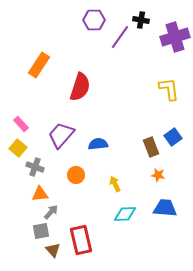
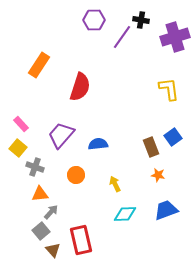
purple line: moved 2 px right
blue trapezoid: moved 1 px right, 2 px down; rotated 25 degrees counterclockwise
gray square: rotated 30 degrees counterclockwise
